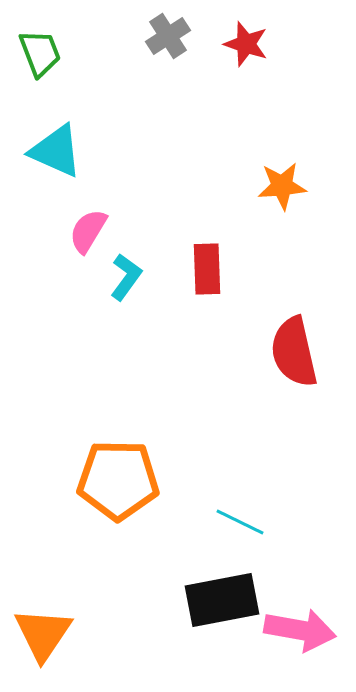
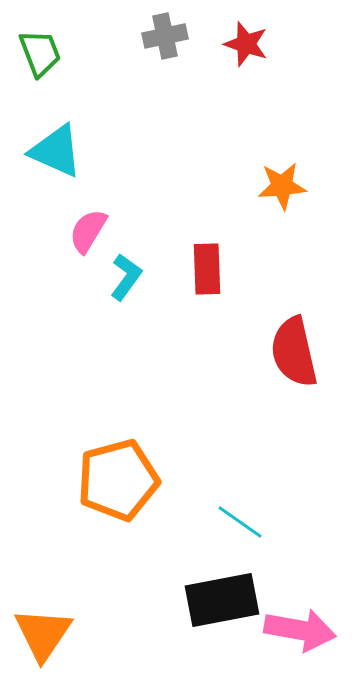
gray cross: moved 3 px left; rotated 21 degrees clockwise
orange pentagon: rotated 16 degrees counterclockwise
cyan line: rotated 9 degrees clockwise
